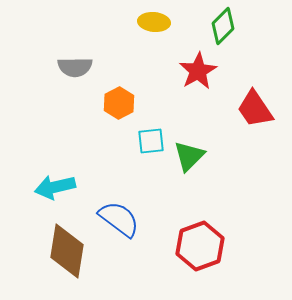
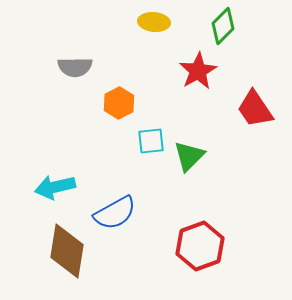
blue semicircle: moved 4 px left, 6 px up; rotated 114 degrees clockwise
